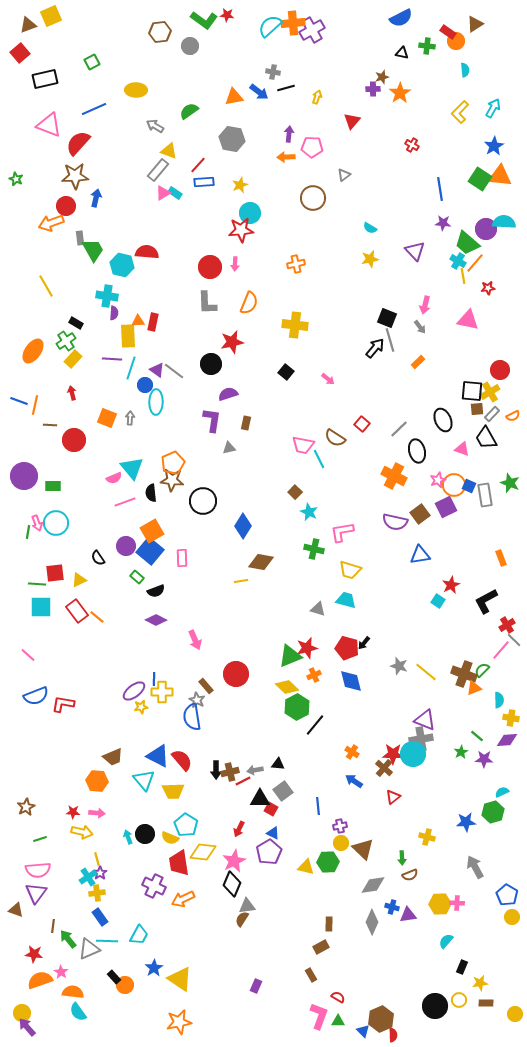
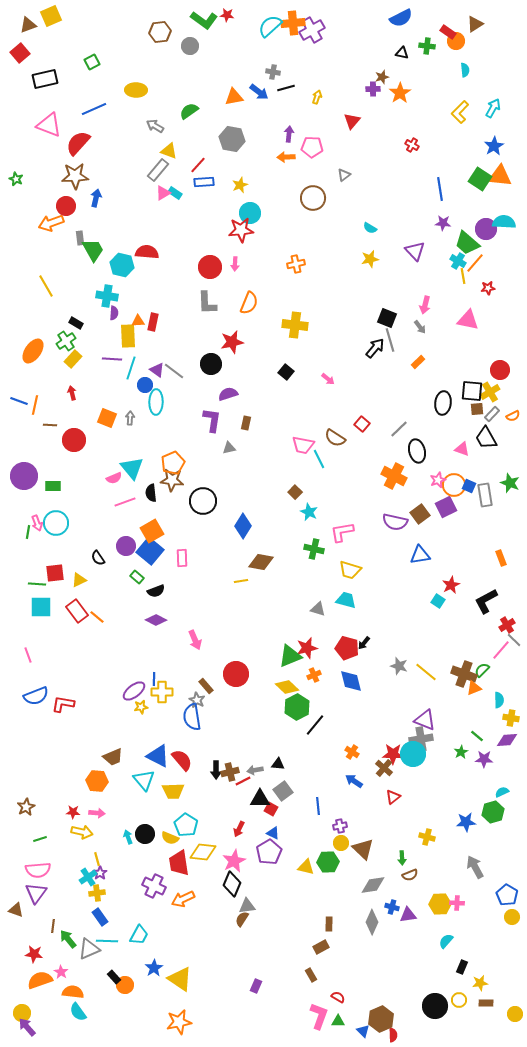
black ellipse at (443, 420): moved 17 px up; rotated 30 degrees clockwise
pink line at (28, 655): rotated 28 degrees clockwise
